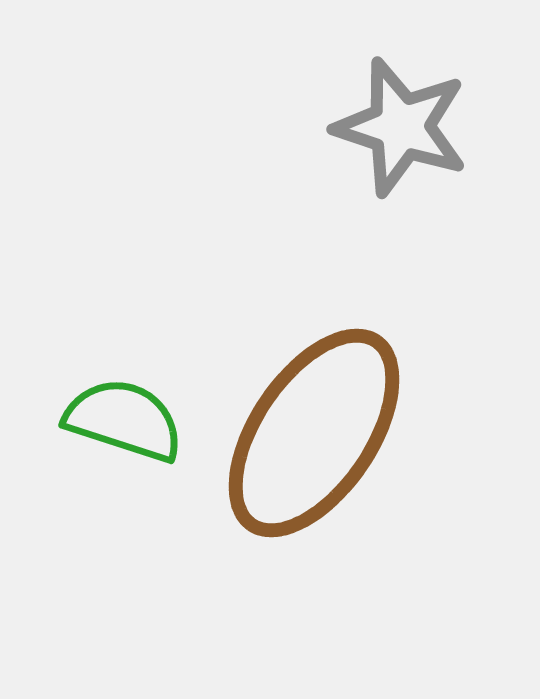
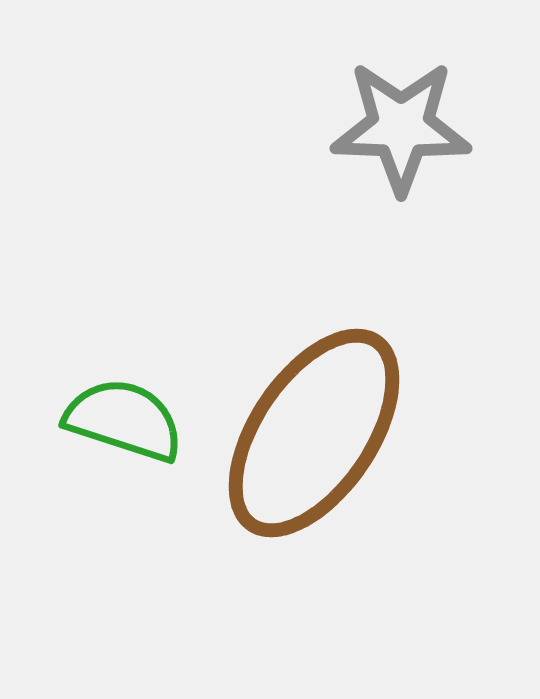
gray star: rotated 16 degrees counterclockwise
